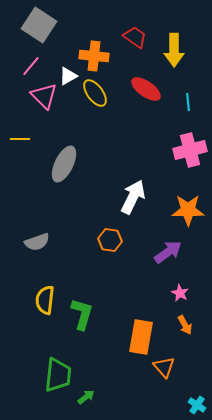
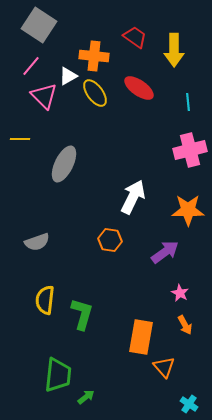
red ellipse: moved 7 px left, 1 px up
purple arrow: moved 3 px left
cyan cross: moved 8 px left, 1 px up
